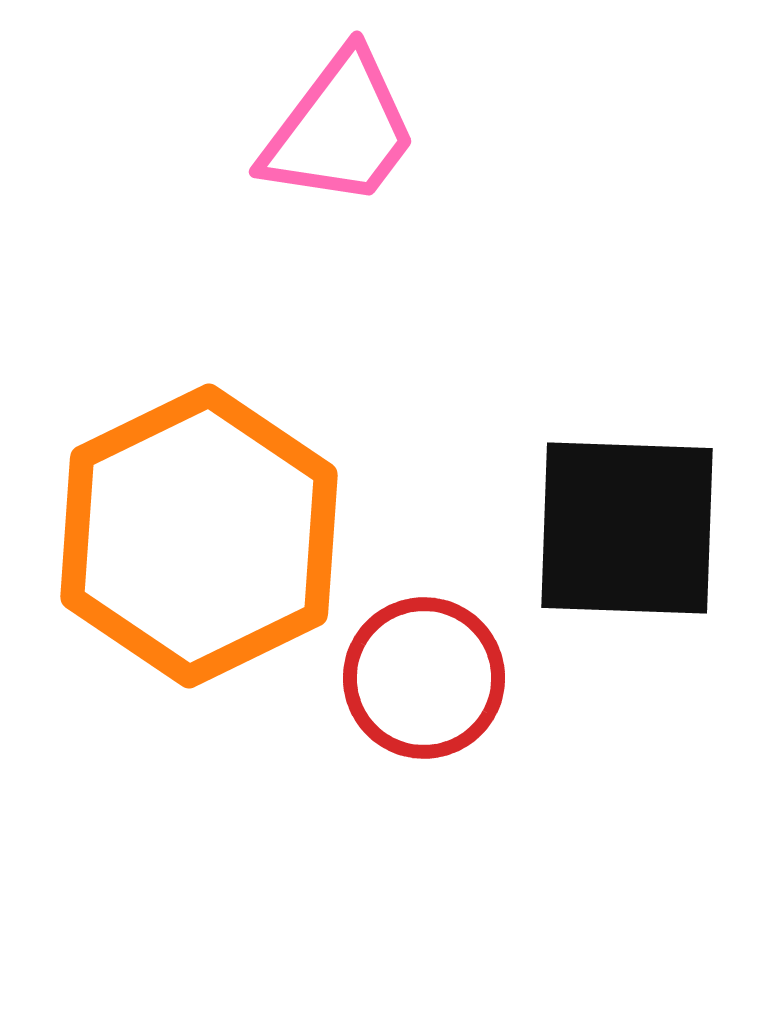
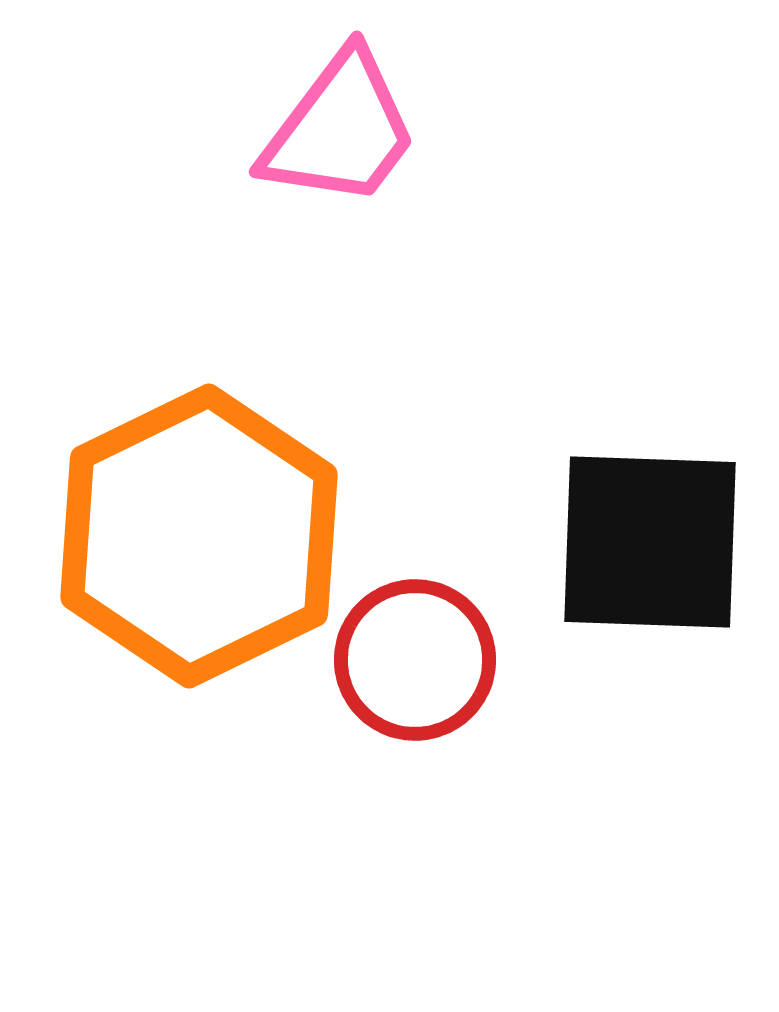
black square: moved 23 px right, 14 px down
red circle: moved 9 px left, 18 px up
